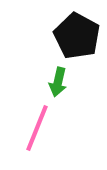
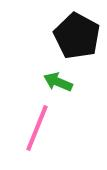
green arrow: rotated 100 degrees clockwise
